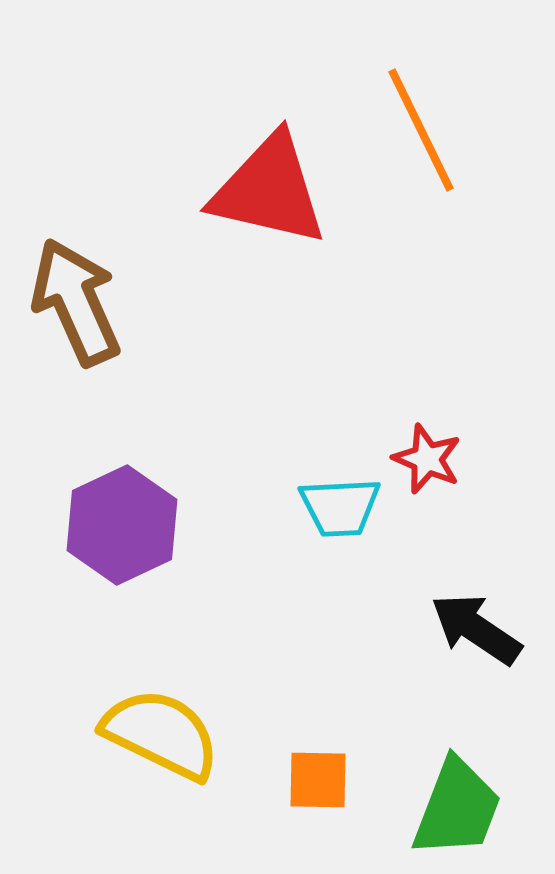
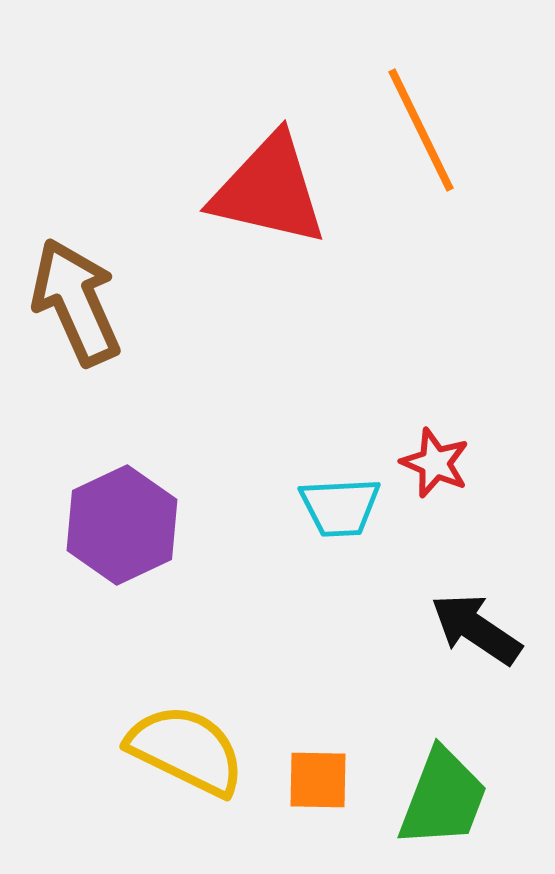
red star: moved 8 px right, 4 px down
yellow semicircle: moved 25 px right, 16 px down
green trapezoid: moved 14 px left, 10 px up
